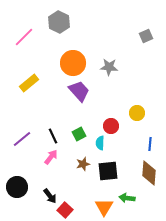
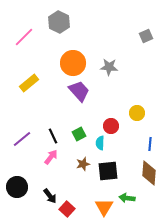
red square: moved 2 px right, 1 px up
